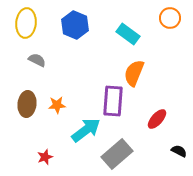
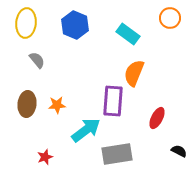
gray semicircle: rotated 24 degrees clockwise
red ellipse: moved 1 px up; rotated 15 degrees counterclockwise
gray rectangle: rotated 32 degrees clockwise
